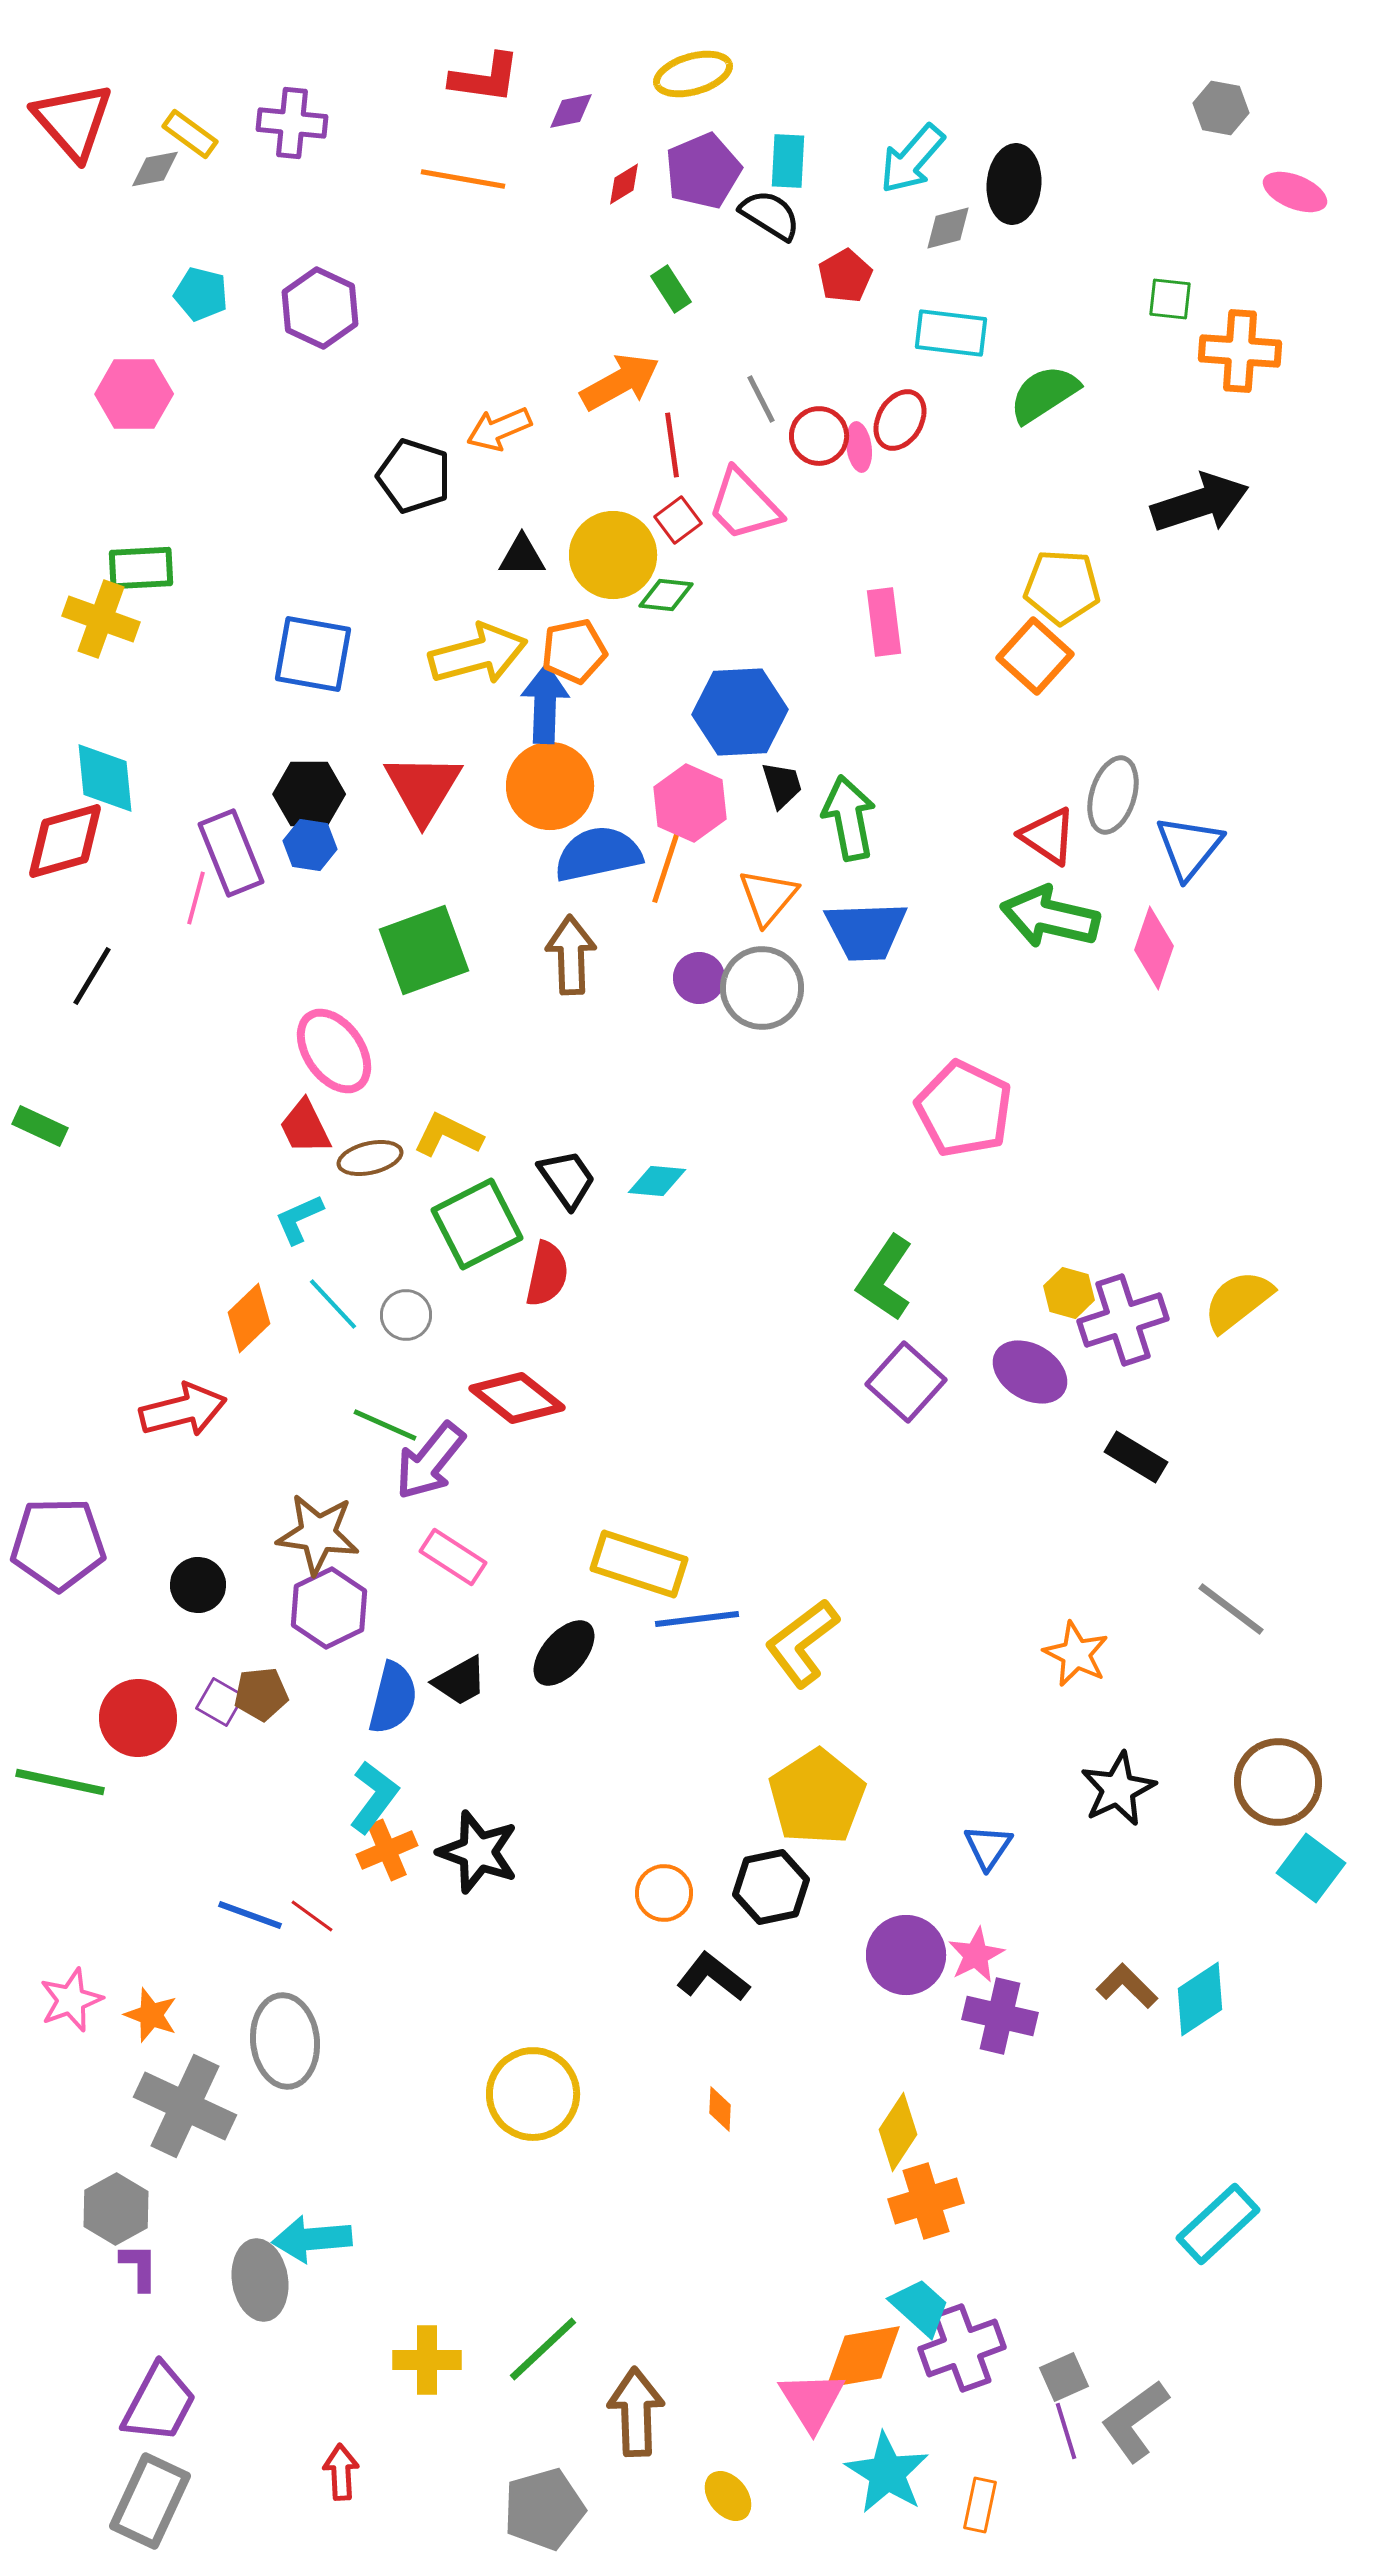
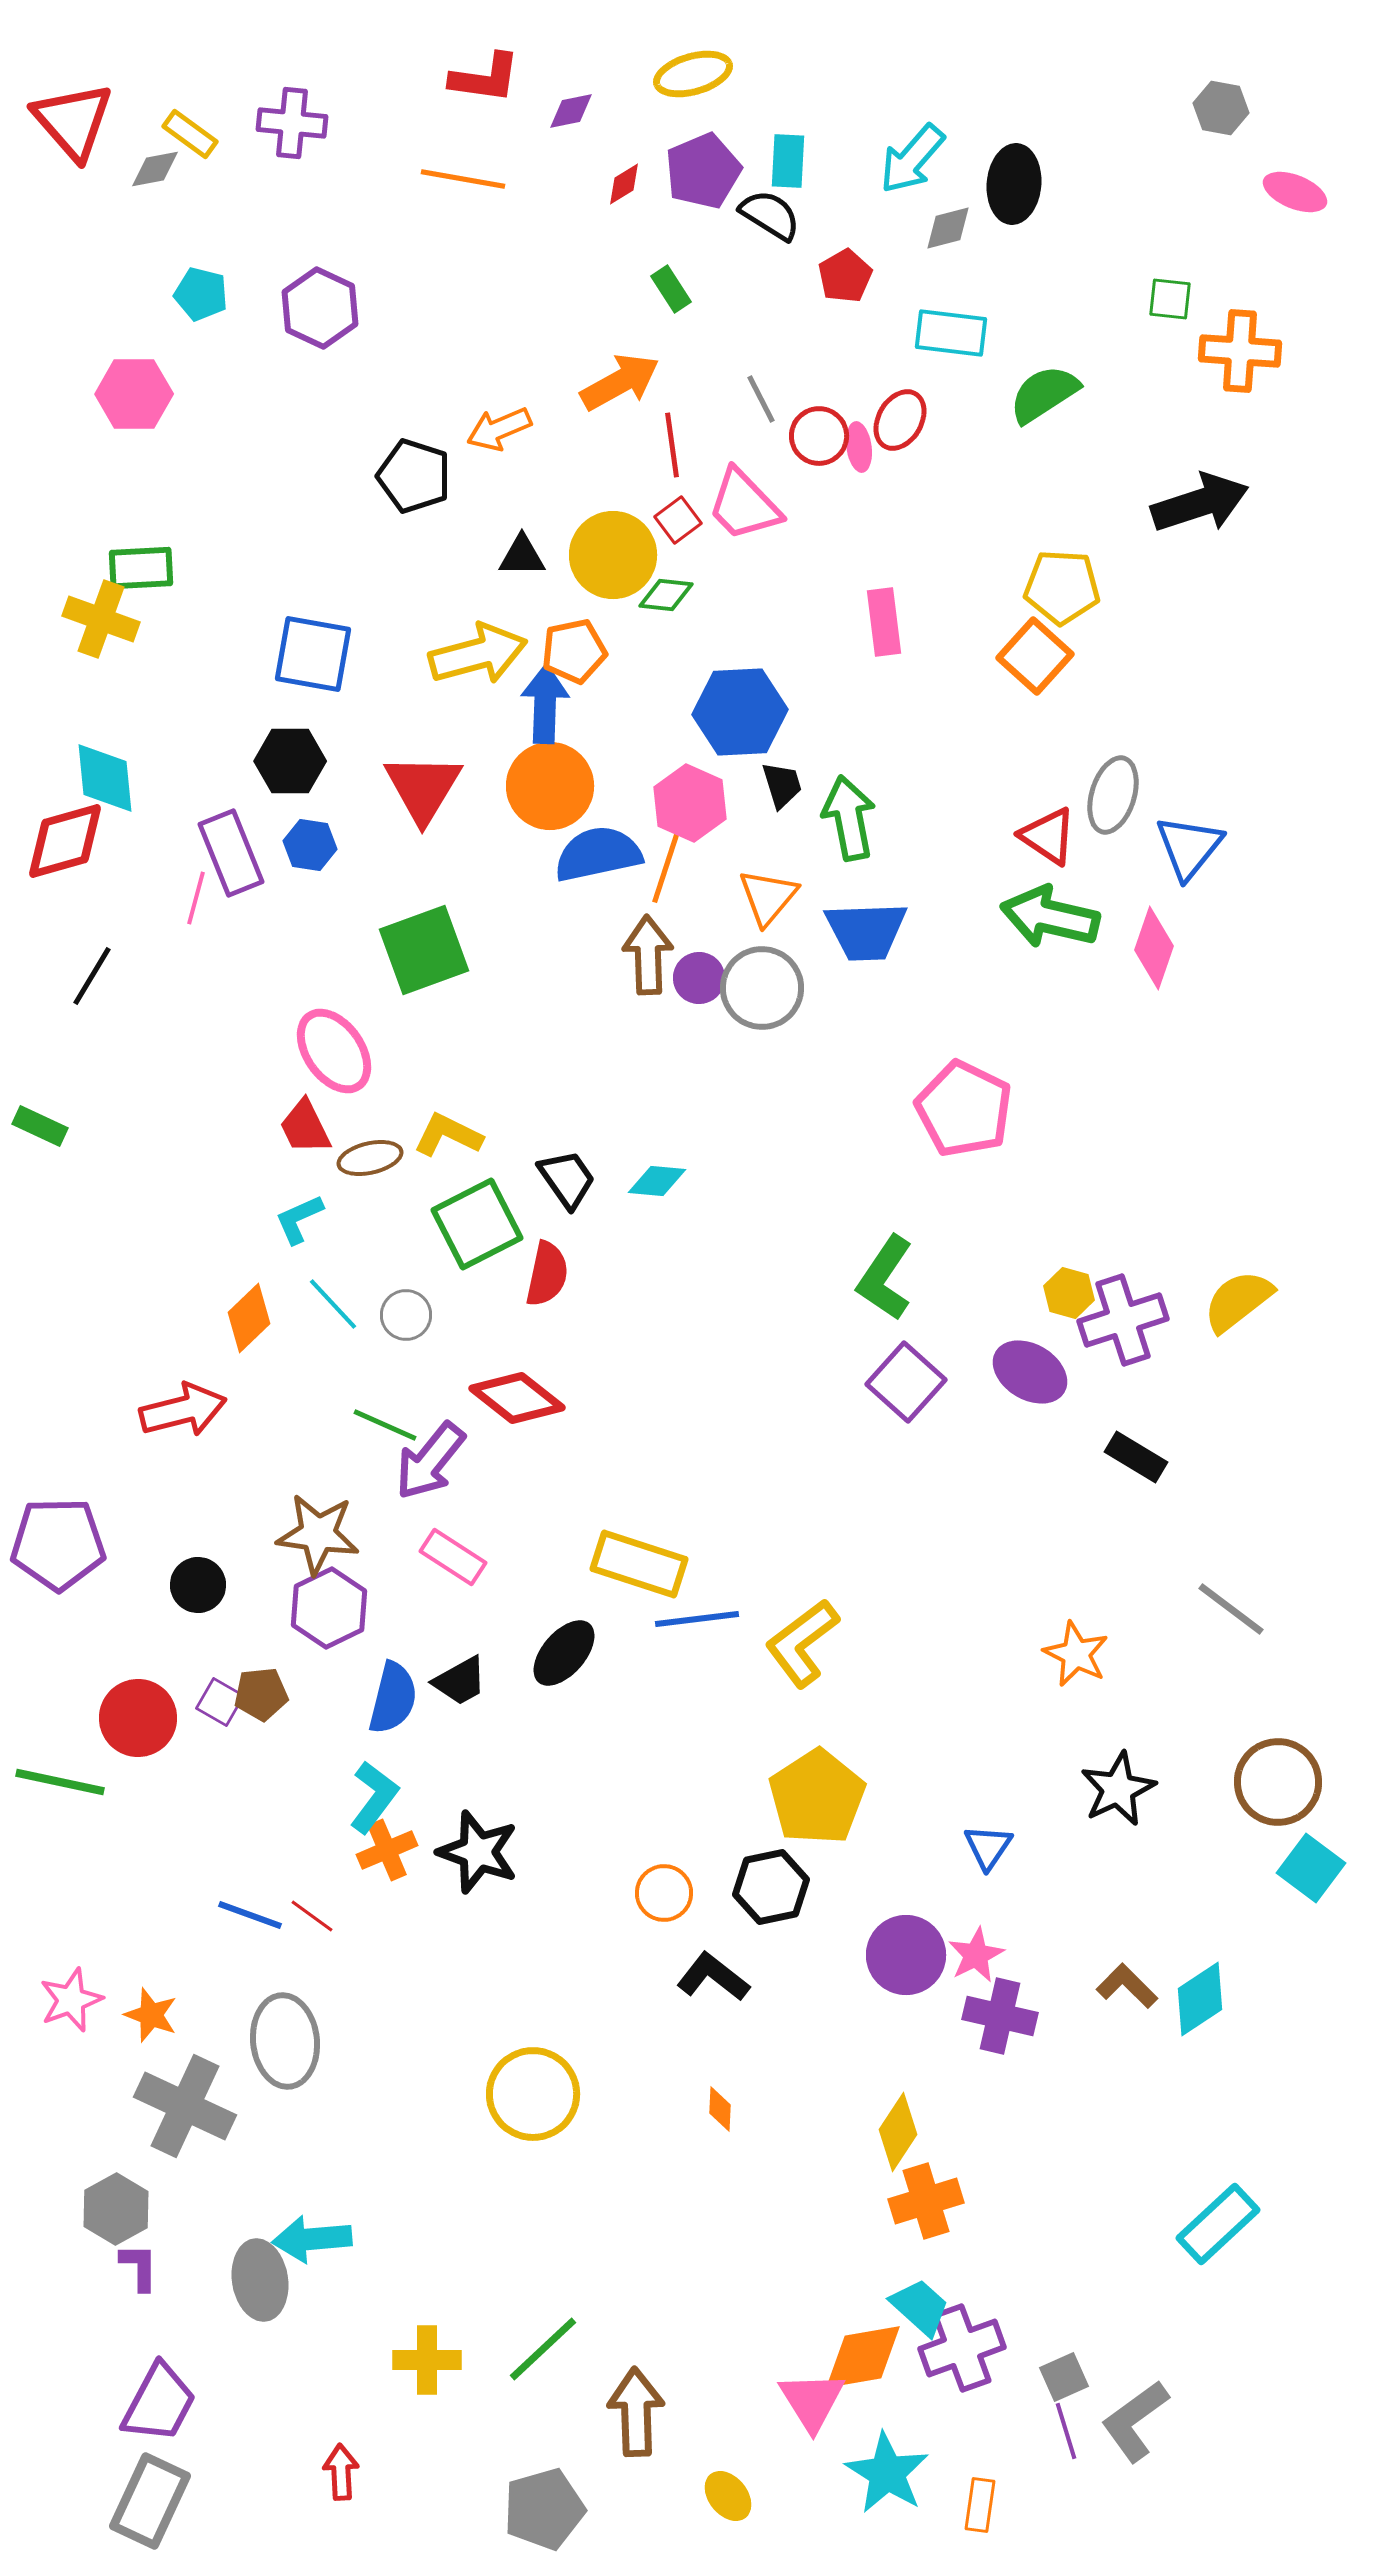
black hexagon at (309, 794): moved 19 px left, 33 px up
brown arrow at (571, 955): moved 77 px right
orange rectangle at (980, 2505): rotated 4 degrees counterclockwise
